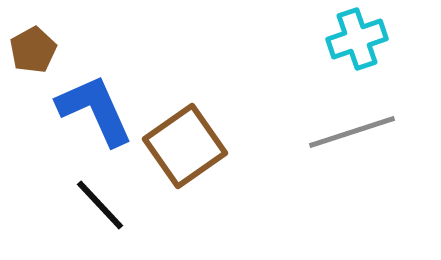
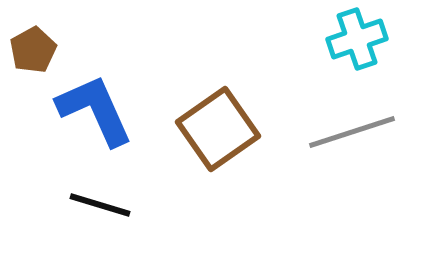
brown square: moved 33 px right, 17 px up
black line: rotated 30 degrees counterclockwise
